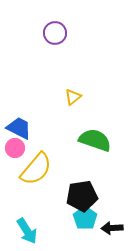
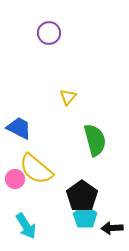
purple circle: moved 6 px left
yellow triangle: moved 5 px left; rotated 12 degrees counterclockwise
green semicircle: rotated 56 degrees clockwise
pink circle: moved 31 px down
yellow semicircle: rotated 90 degrees clockwise
black pentagon: rotated 28 degrees counterclockwise
cyan pentagon: moved 1 px up
cyan arrow: moved 1 px left, 5 px up
